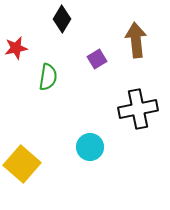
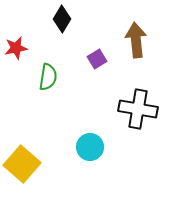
black cross: rotated 21 degrees clockwise
